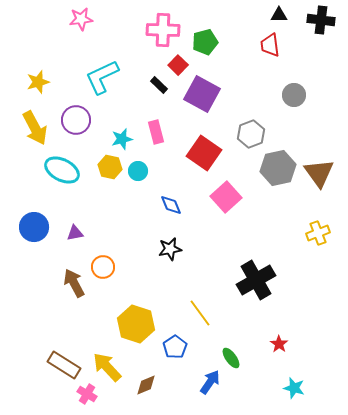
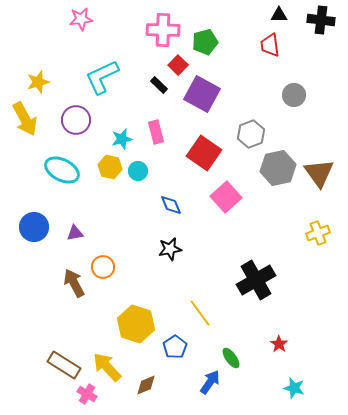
yellow arrow at (35, 128): moved 10 px left, 9 px up
